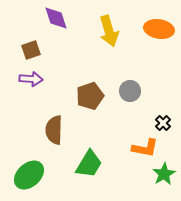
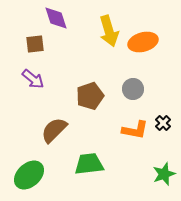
orange ellipse: moved 16 px left, 13 px down; rotated 24 degrees counterclockwise
brown square: moved 4 px right, 6 px up; rotated 12 degrees clockwise
purple arrow: moved 2 px right; rotated 35 degrees clockwise
gray circle: moved 3 px right, 2 px up
brown semicircle: rotated 44 degrees clockwise
orange L-shape: moved 10 px left, 18 px up
green trapezoid: rotated 128 degrees counterclockwise
green star: rotated 10 degrees clockwise
